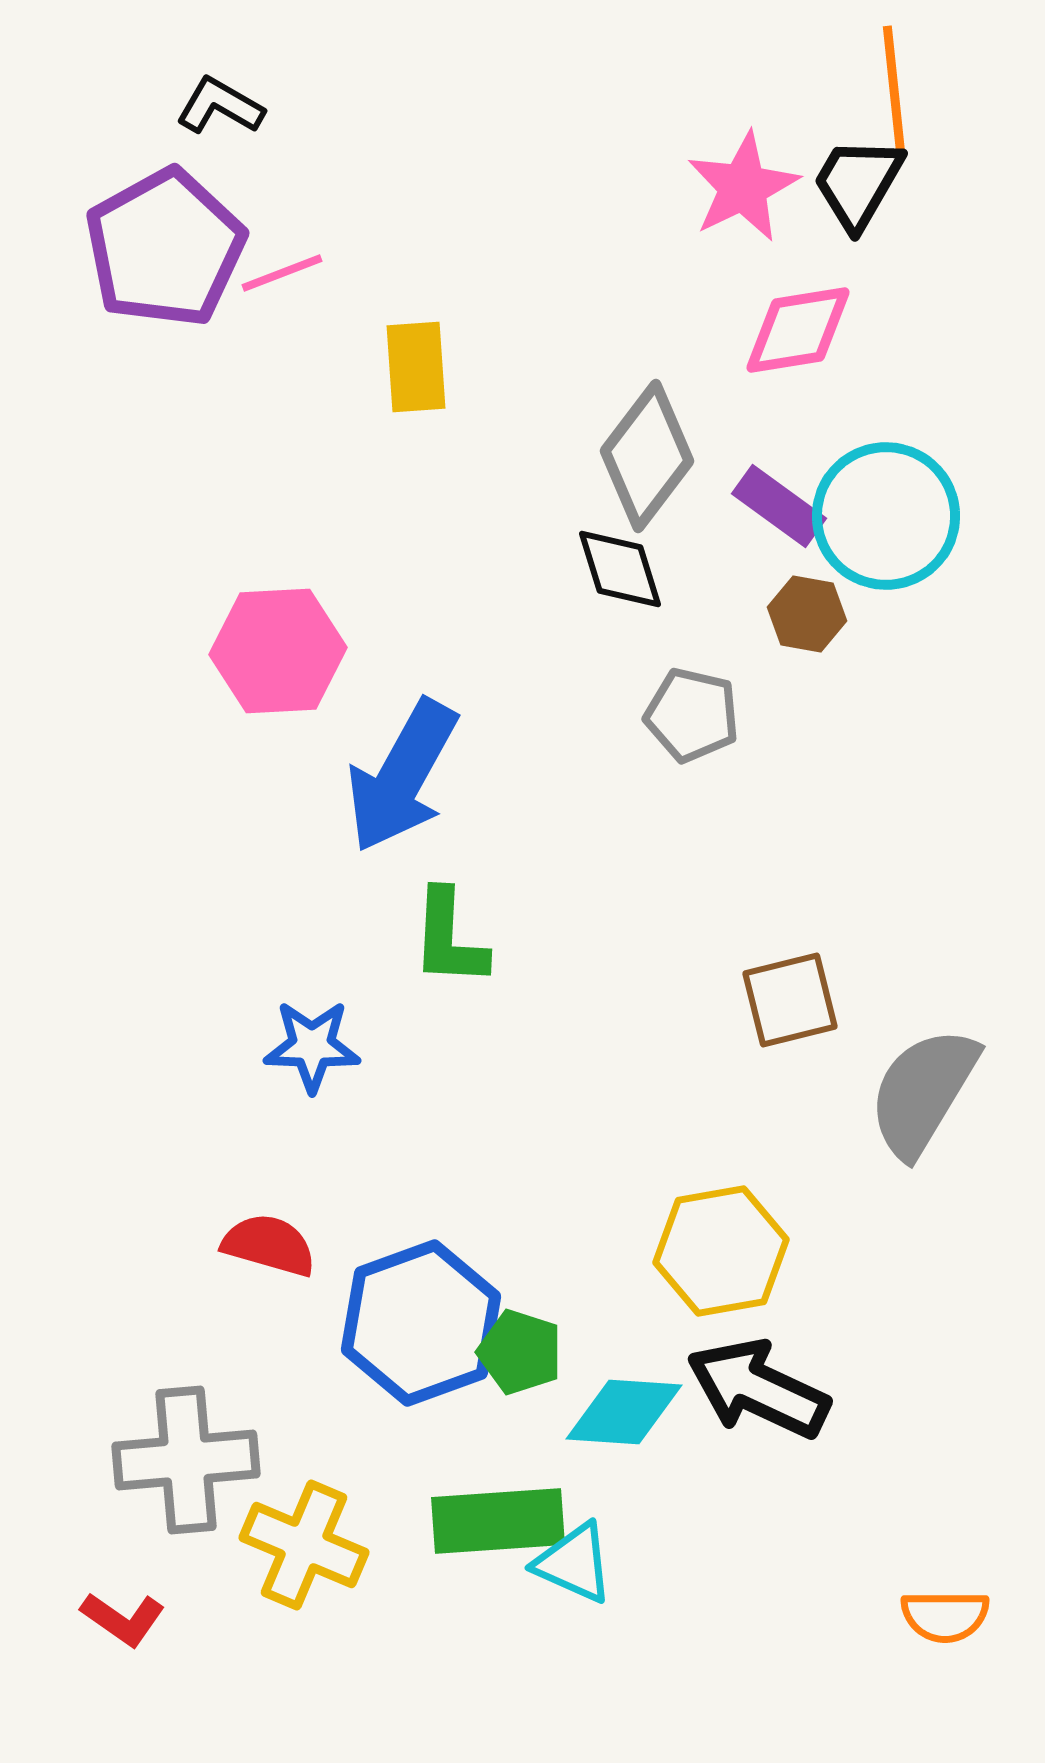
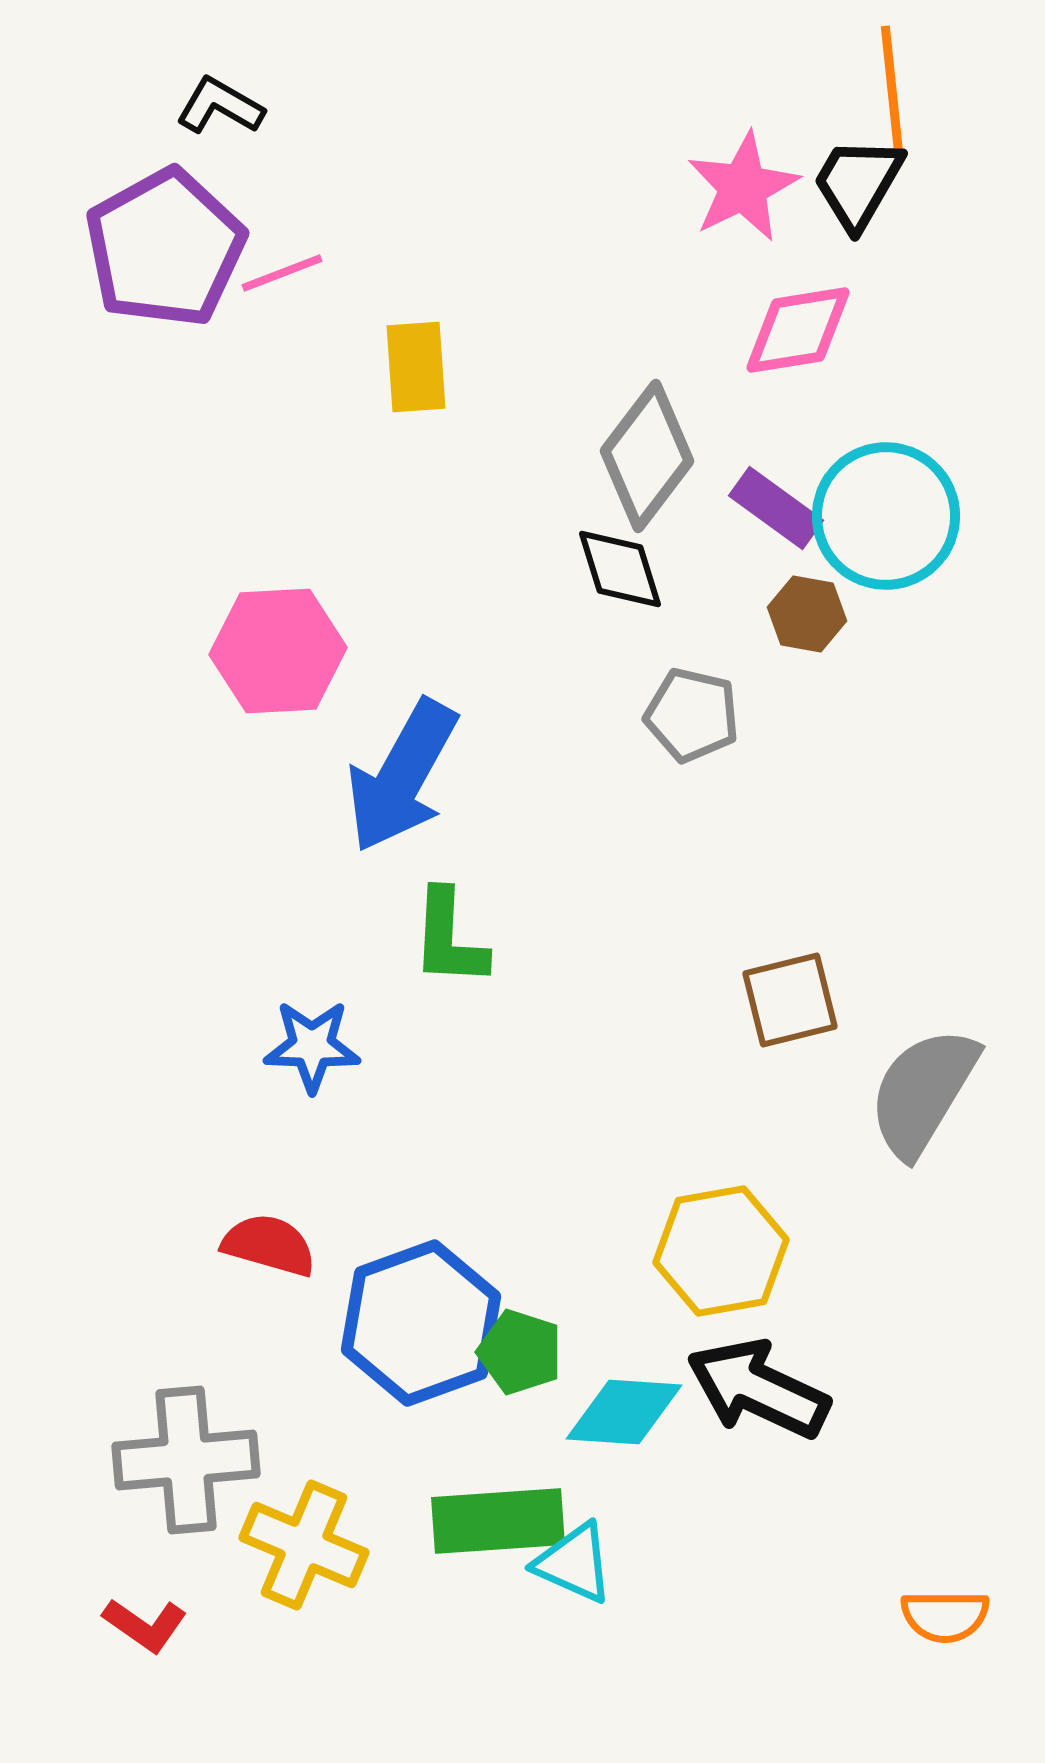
orange line: moved 2 px left
purple rectangle: moved 3 px left, 2 px down
red L-shape: moved 22 px right, 6 px down
